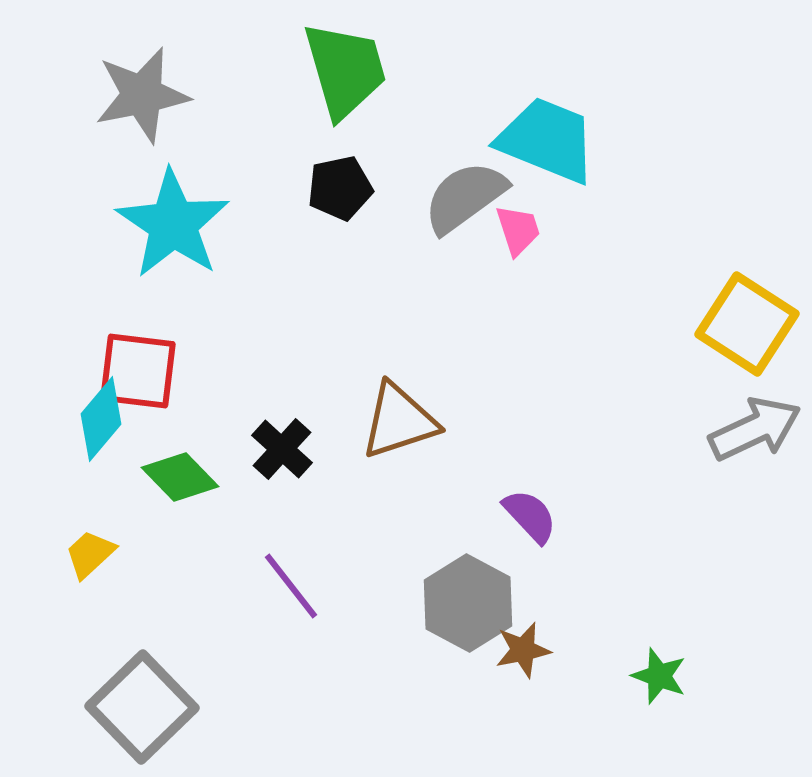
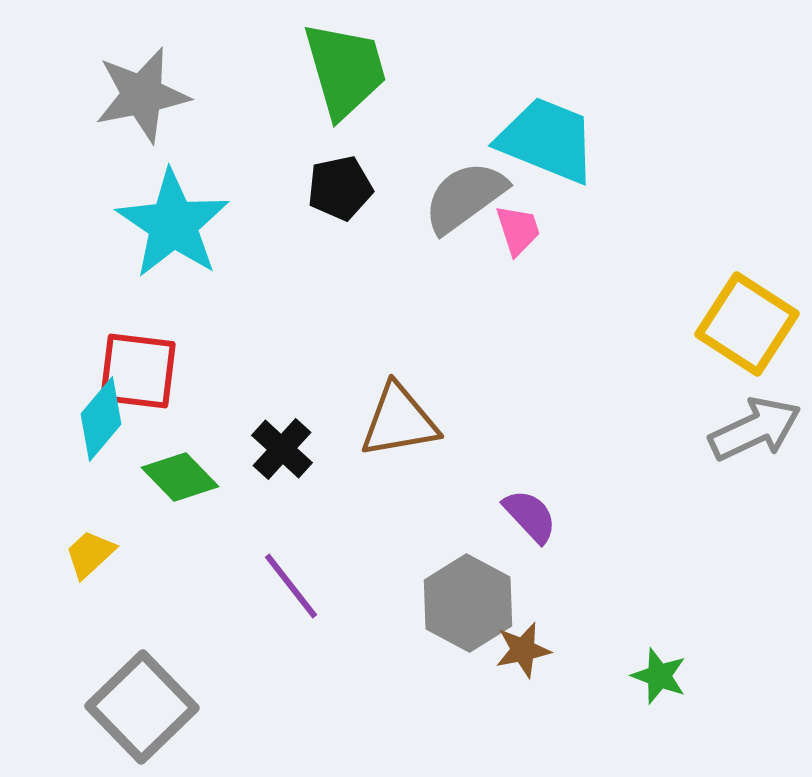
brown triangle: rotated 8 degrees clockwise
